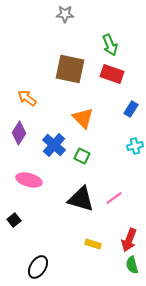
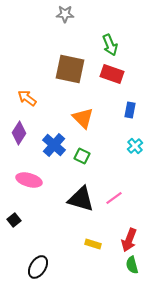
blue rectangle: moved 1 px left, 1 px down; rotated 21 degrees counterclockwise
cyan cross: rotated 28 degrees counterclockwise
